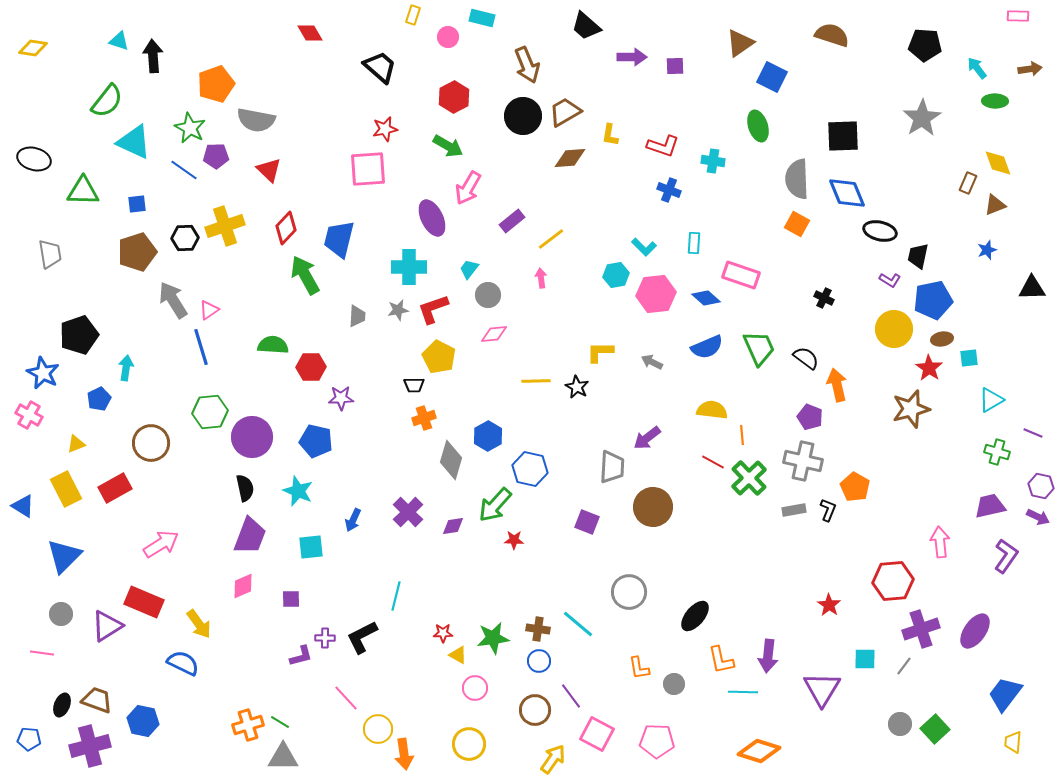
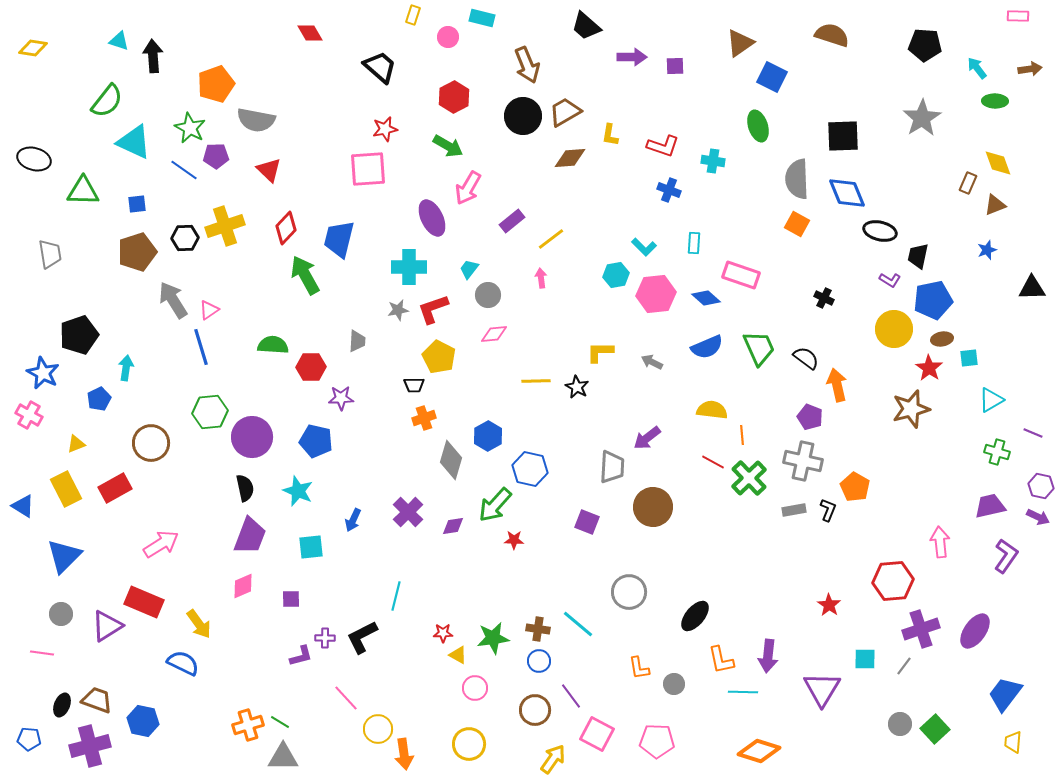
gray trapezoid at (357, 316): moved 25 px down
